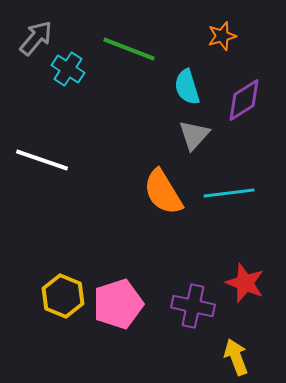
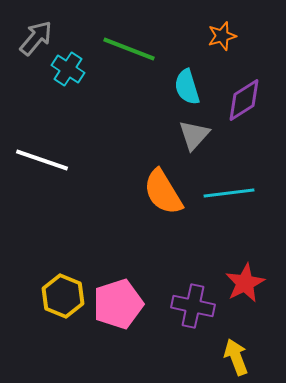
red star: rotated 24 degrees clockwise
